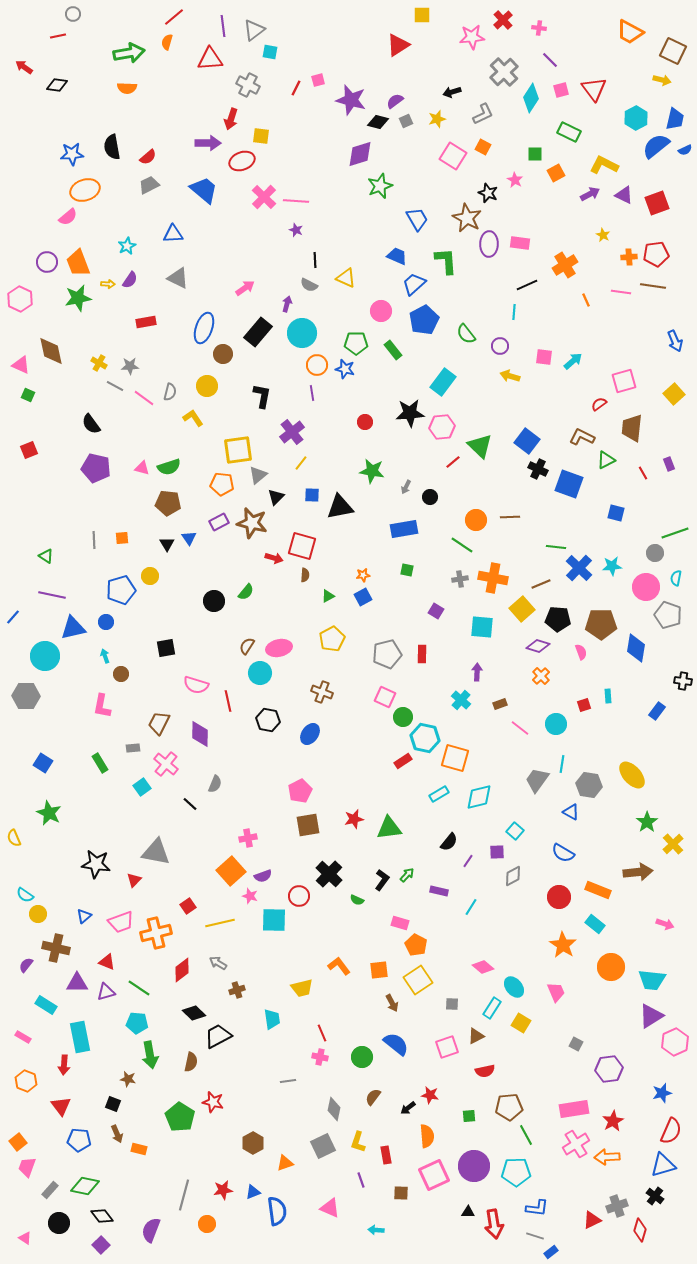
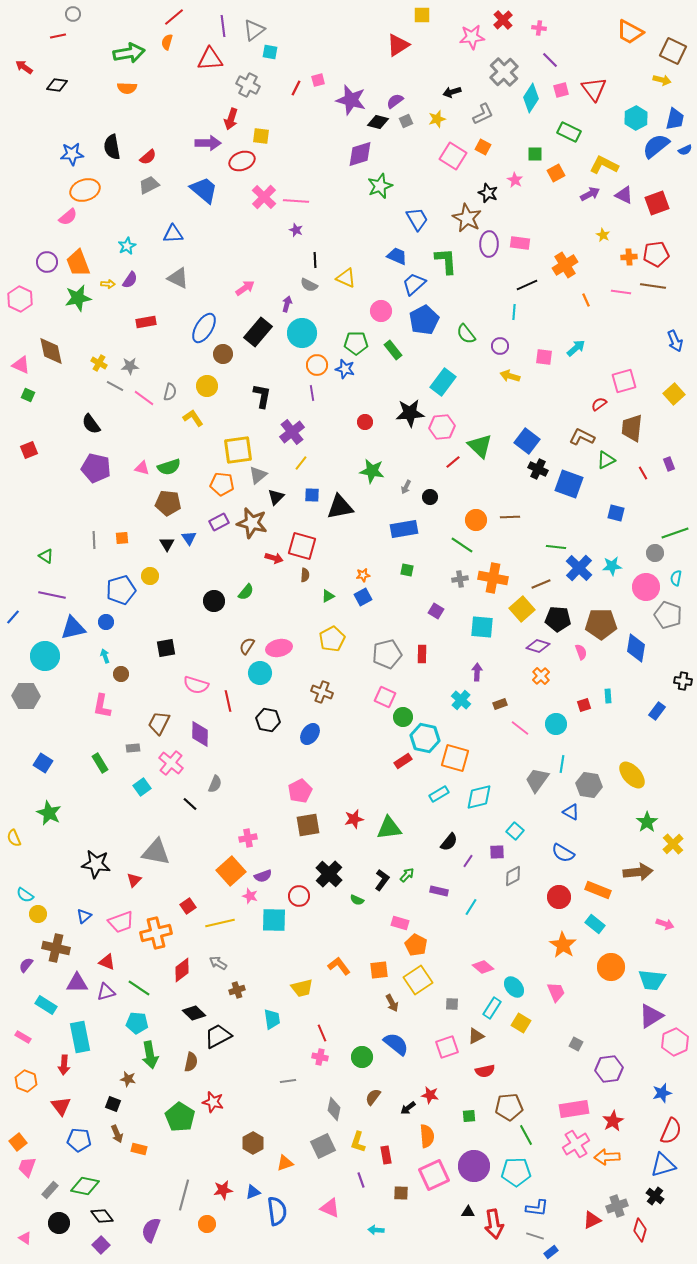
blue ellipse at (204, 328): rotated 12 degrees clockwise
cyan arrow at (573, 361): moved 3 px right, 13 px up
pink cross at (166, 764): moved 5 px right, 1 px up
